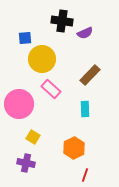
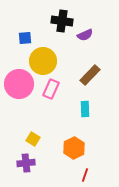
purple semicircle: moved 2 px down
yellow circle: moved 1 px right, 2 px down
pink rectangle: rotated 72 degrees clockwise
pink circle: moved 20 px up
yellow square: moved 2 px down
purple cross: rotated 18 degrees counterclockwise
